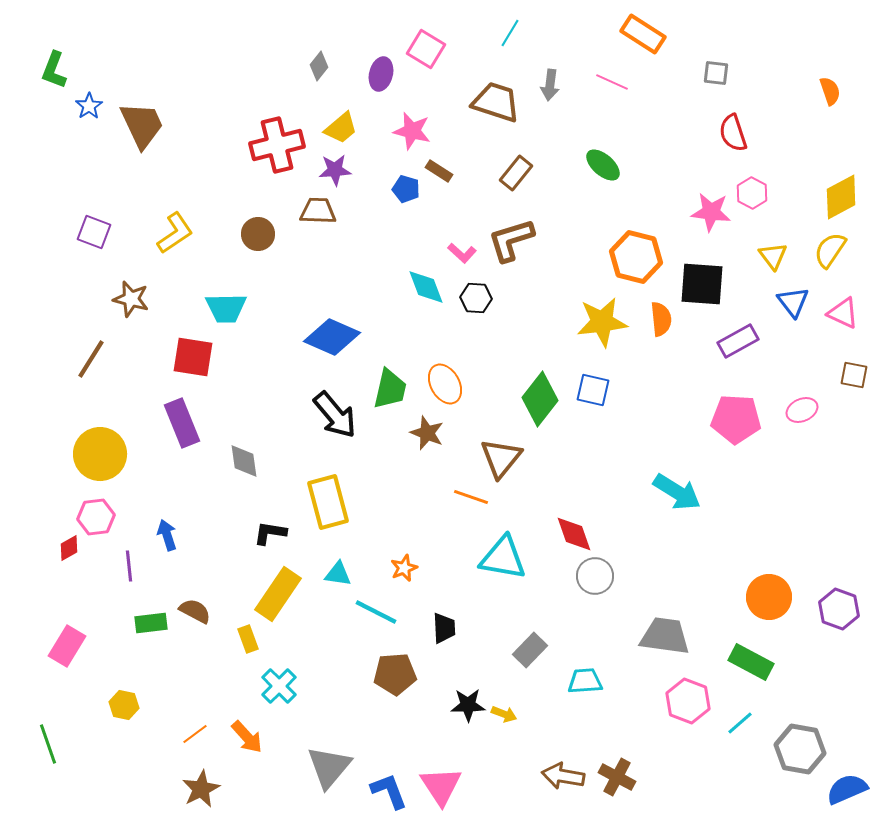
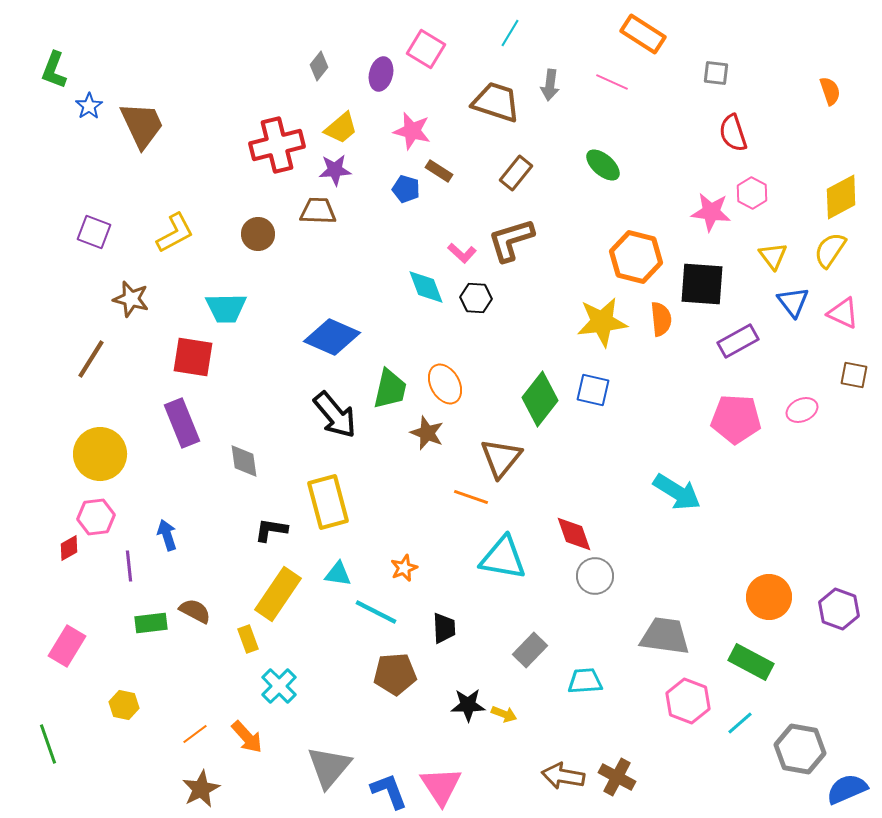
yellow L-shape at (175, 233): rotated 6 degrees clockwise
black L-shape at (270, 533): moved 1 px right, 3 px up
